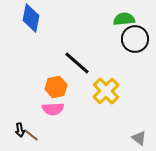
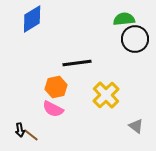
blue diamond: moved 1 px right, 1 px down; rotated 48 degrees clockwise
black line: rotated 48 degrees counterclockwise
yellow cross: moved 4 px down
pink semicircle: rotated 30 degrees clockwise
gray triangle: moved 3 px left, 12 px up
